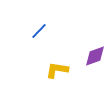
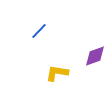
yellow L-shape: moved 3 px down
